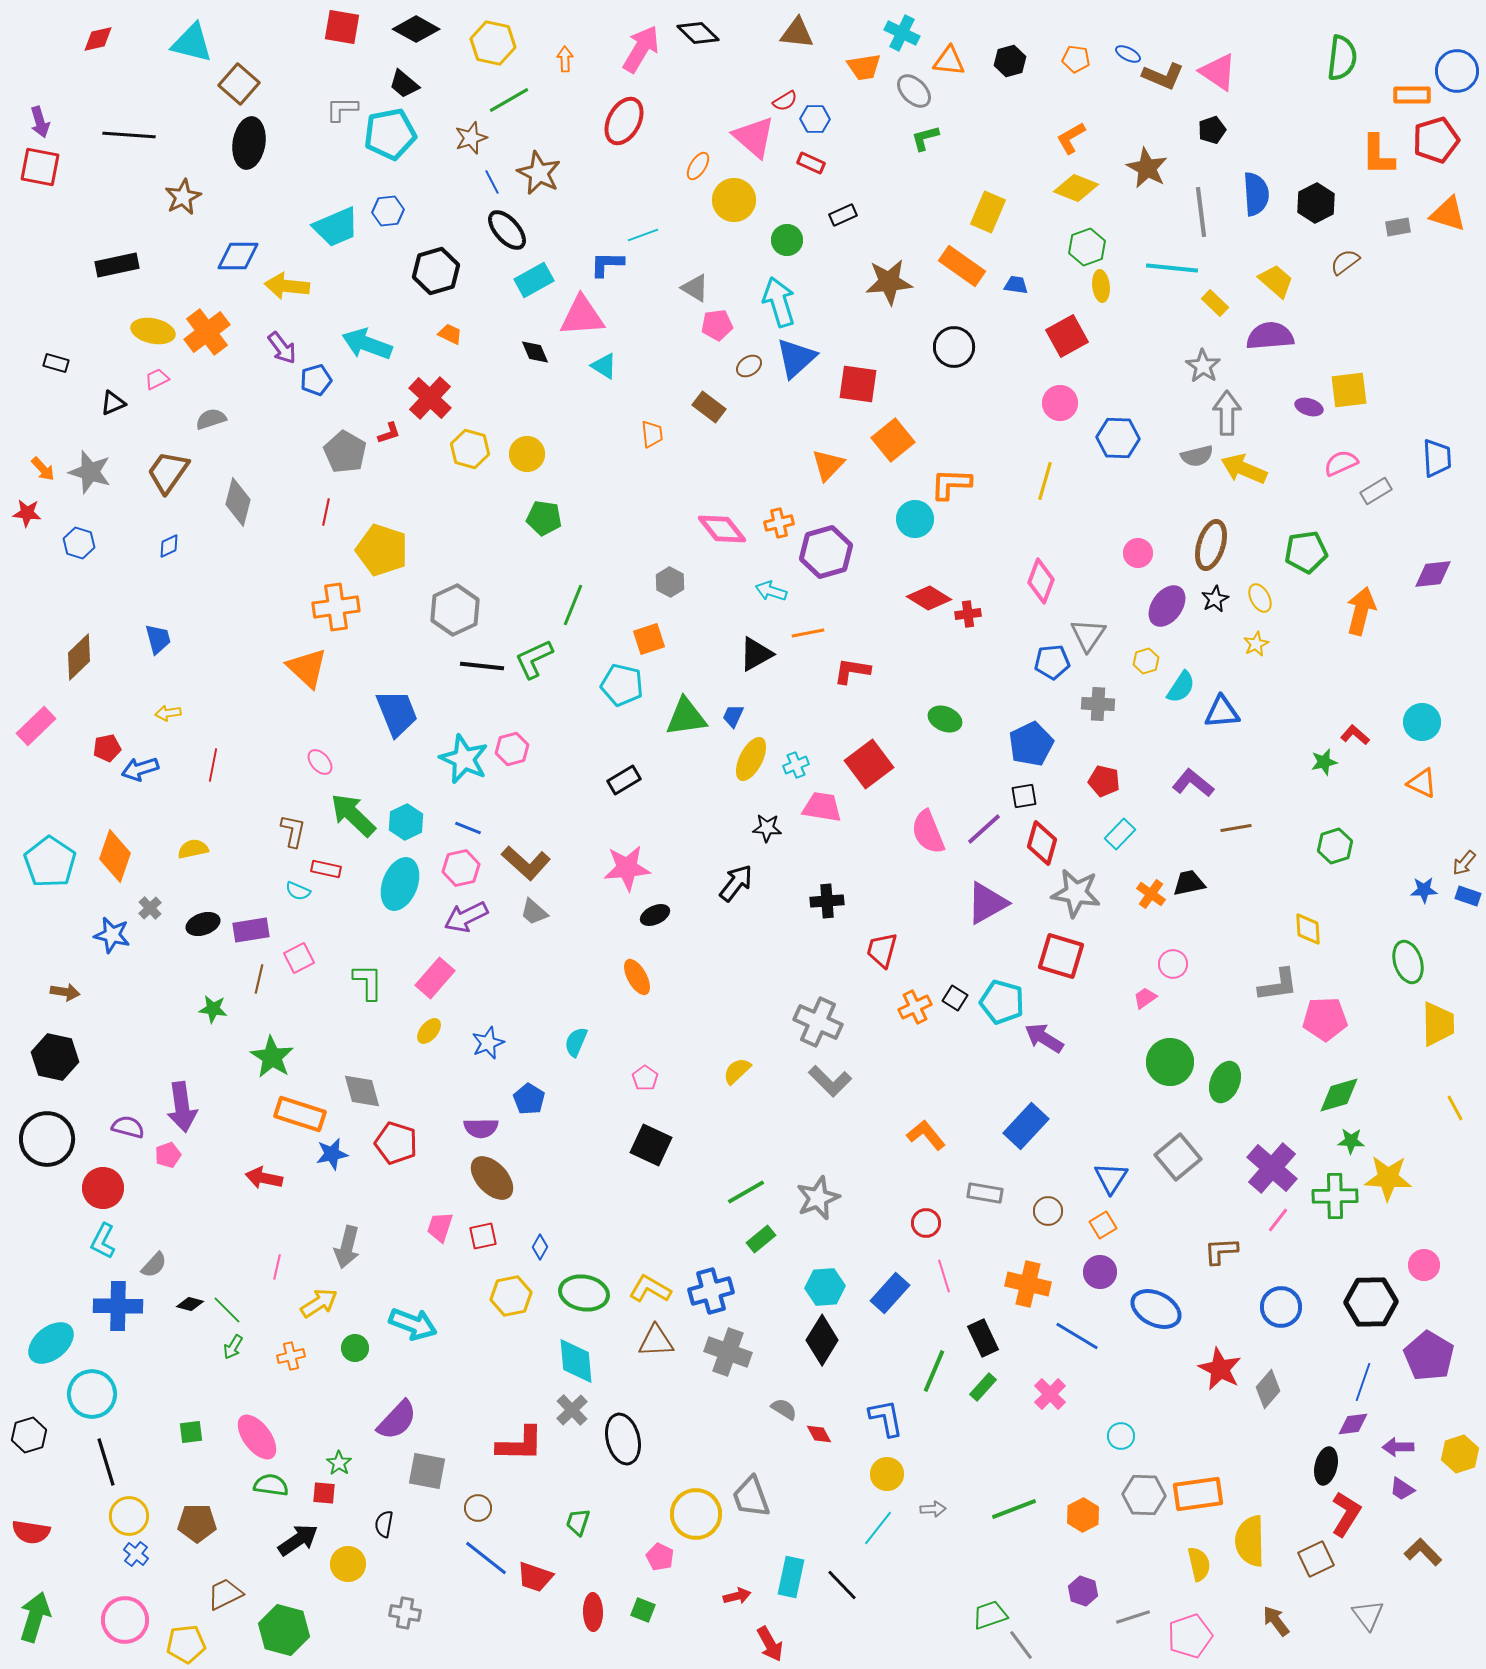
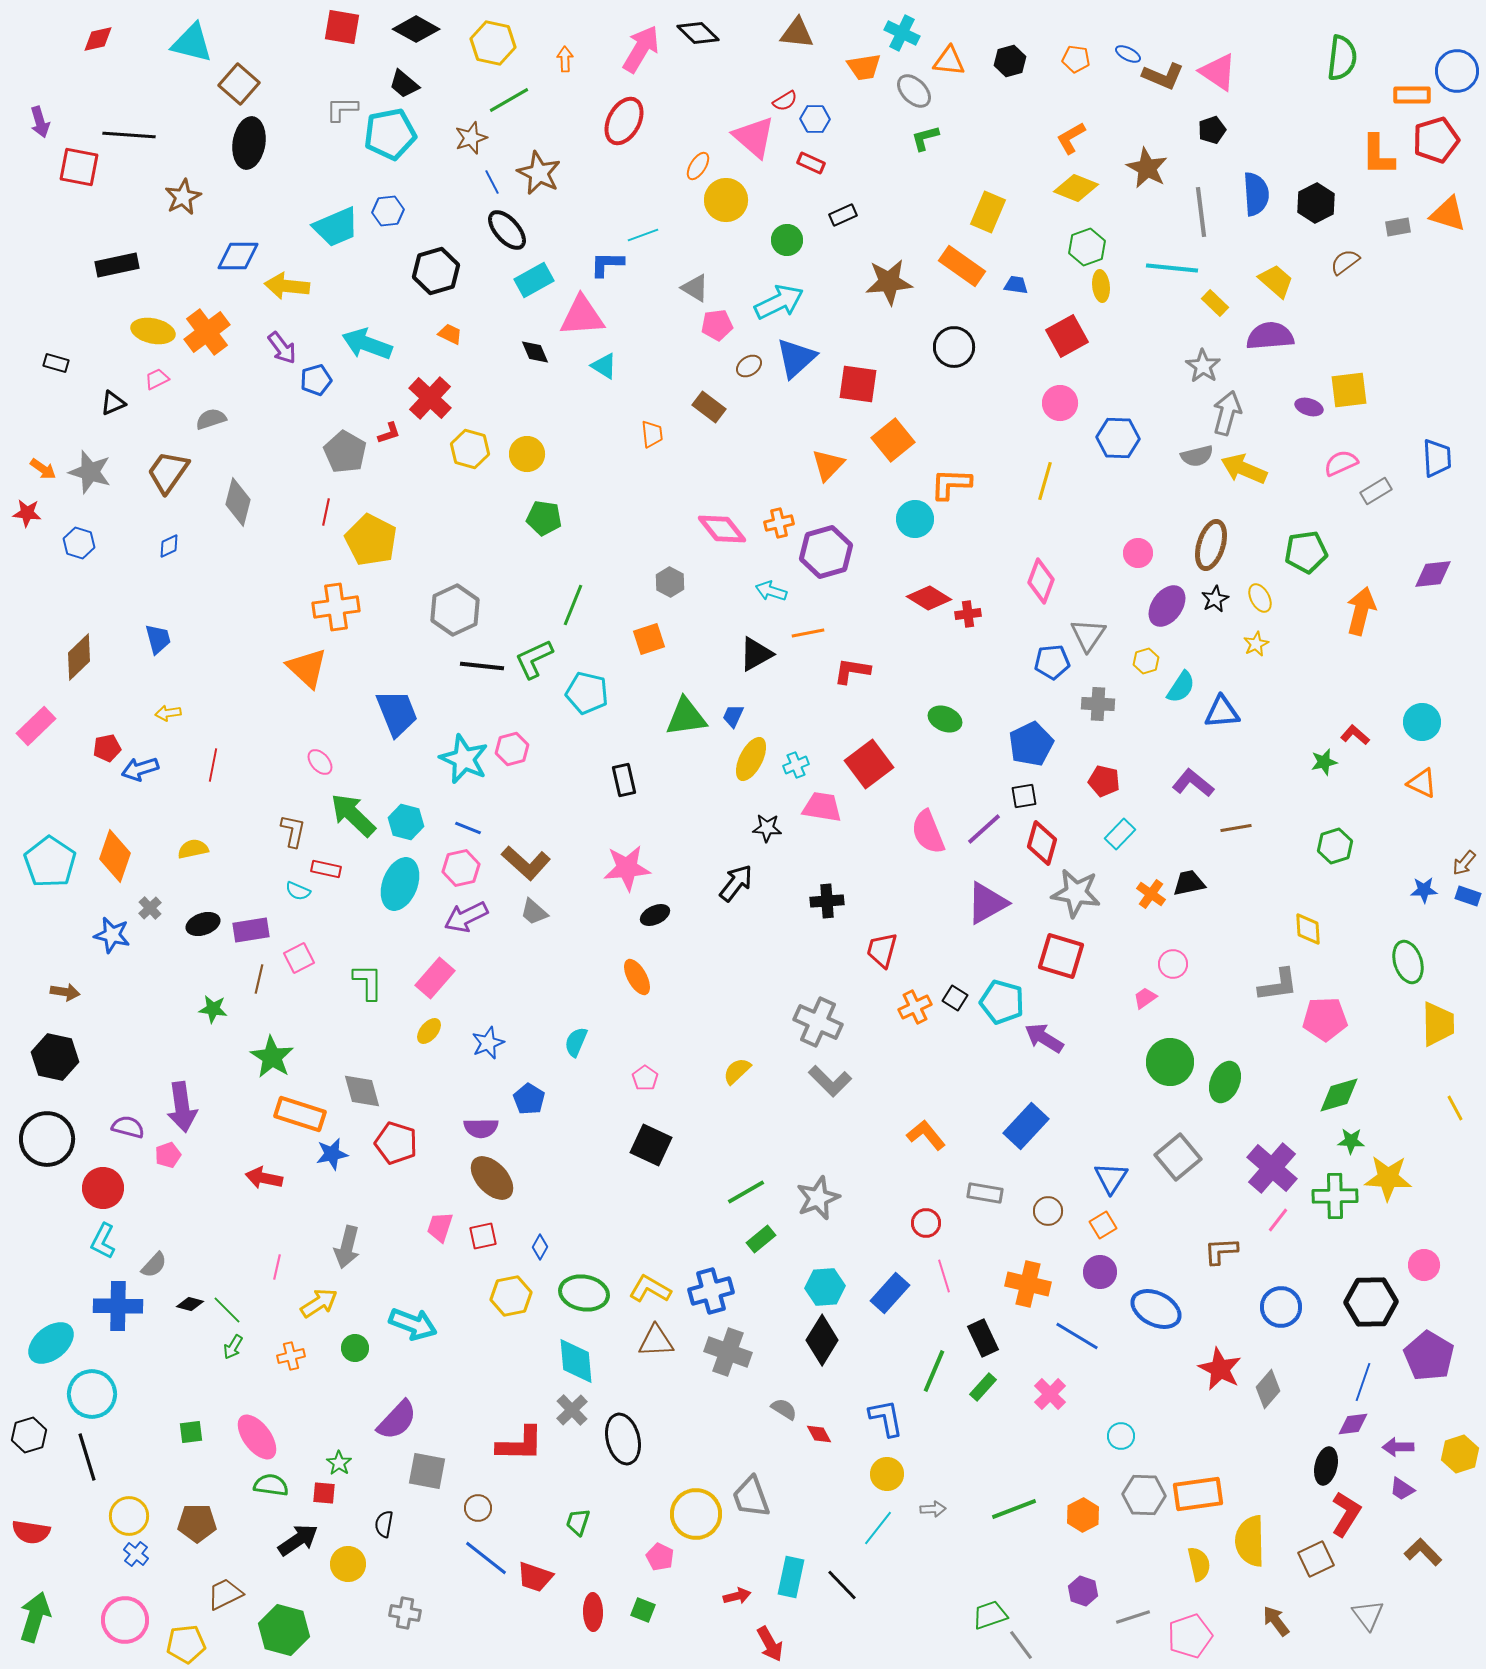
red square at (40, 167): moved 39 px right
yellow circle at (734, 200): moved 8 px left
cyan arrow at (779, 302): rotated 81 degrees clockwise
gray arrow at (1227, 413): rotated 15 degrees clockwise
orange arrow at (43, 469): rotated 12 degrees counterclockwise
yellow pentagon at (382, 550): moved 11 px left, 10 px up; rotated 9 degrees clockwise
cyan pentagon at (622, 685): moved 35 px left, 8 px down
black rectangle at (624, 780): rotated 72 degrees counterclockwise
cyan hexagon at (406, 822): rotated 20 degrees counterclockwise
black line at (106, 1462): moved 19 px left, 5 px up
